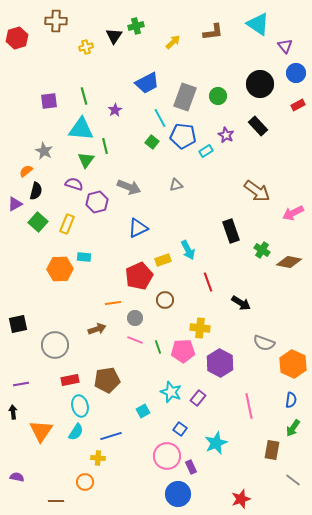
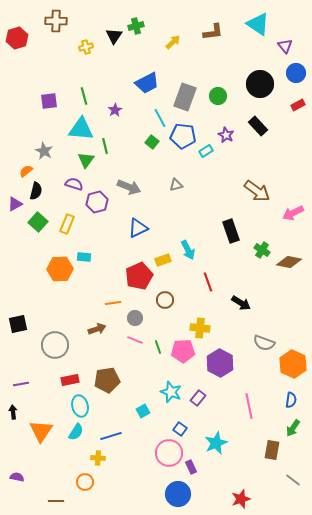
pink circle at (167, 456): moved 2 px right, 3 px up
